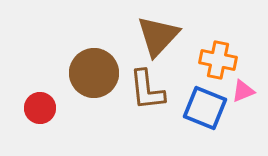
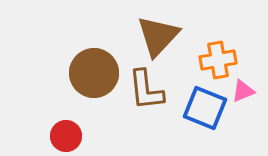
orange cross: rotated 21 degrees counterclockwise
brown L-shape: moved 1 px left
red circle: moved 26 px right, 28 px down
